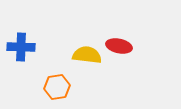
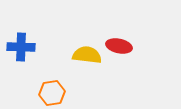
orange hexagon: moved 5 px left, 6 px down
